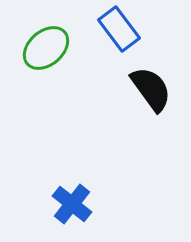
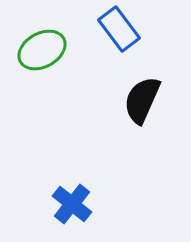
green ellipse: moved 4 px left, 2 px down; rotated 12 degrees clockwise
black semicircle: moved 9 px left, 11 px down; rotated 120 degrees counterclockwise
